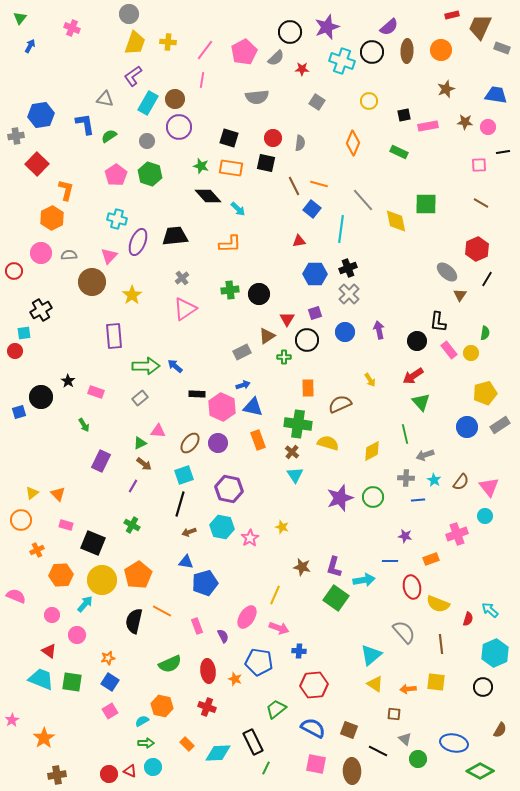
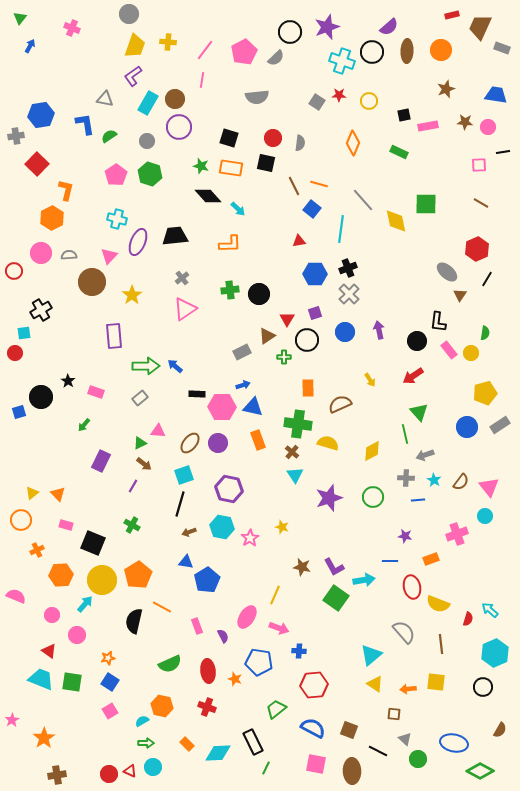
yellow trapezoid at (135, 43): moved 3 px down
red star at (302, 69): moved 37 px right, 26 px down
red circle at (15, 351): moved 2 px down
green triangle at (421, 402): moved 2 px left, 10 px down
pink hexagon at (222, 407): rotated 24 degrees counterclockwise
green arrow at (84, 425): rotated 72 degrees clockwise
purple star at (340, 498): moved 11 px left
purple L-shape at (334, 567): rotated 45 degrees counterclockwise
blue pentagon at (205, 583): moved 2 px right, 3 px up; rotated 15 degrees counterclockwise
orange line at (162, 611): moved 4 px up
